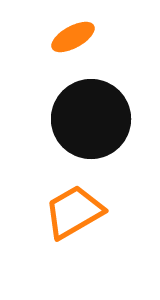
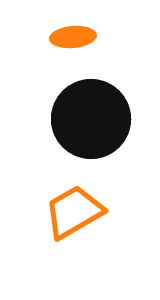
orange ellipse: rotated 24 degrees clockwise
